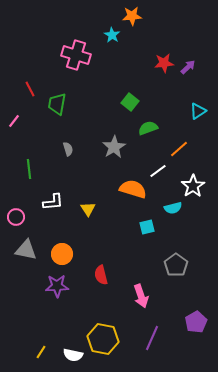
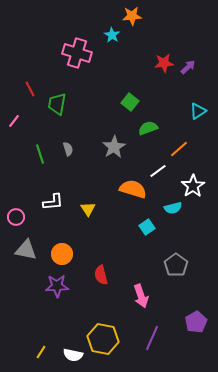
pink cross: moved 1 px right, 2 px up
green line: moved 11 px right, 15 px up; rotated 12 degrees counterclockwise
cyan square: rotated 21 degrees counterclockwise
